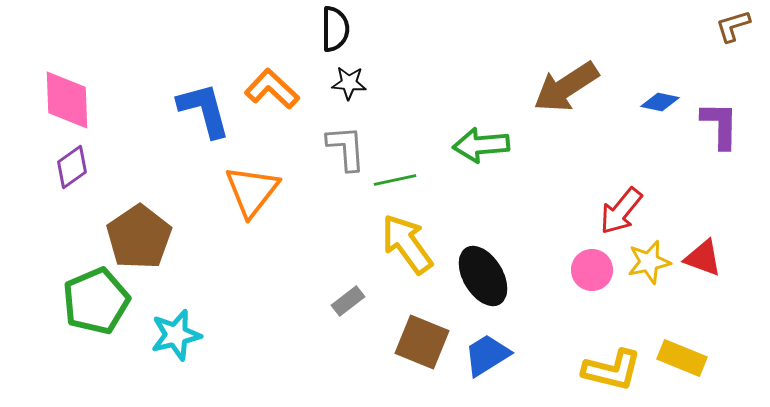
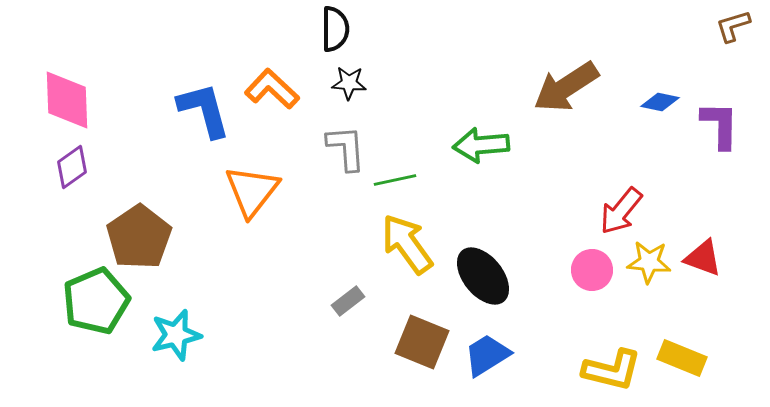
yellow star: rotated 18 degrees clockwise
black ellipse: rotated 8 degrees counterclockwise
